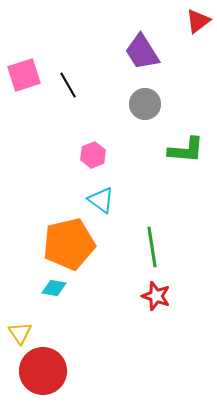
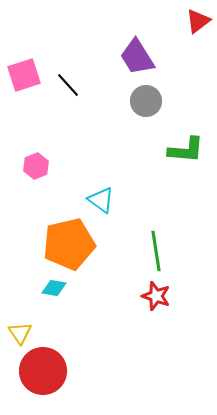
purple trapezoid: moved 5 px left, 5 px down
black line: rotated 12 degrees counterclockwise
gray circle: moved 1 px right, 3 px up
pink hexagon: moved 57 px left, 11 px down
green line: moved 4 px right, 4 px down
